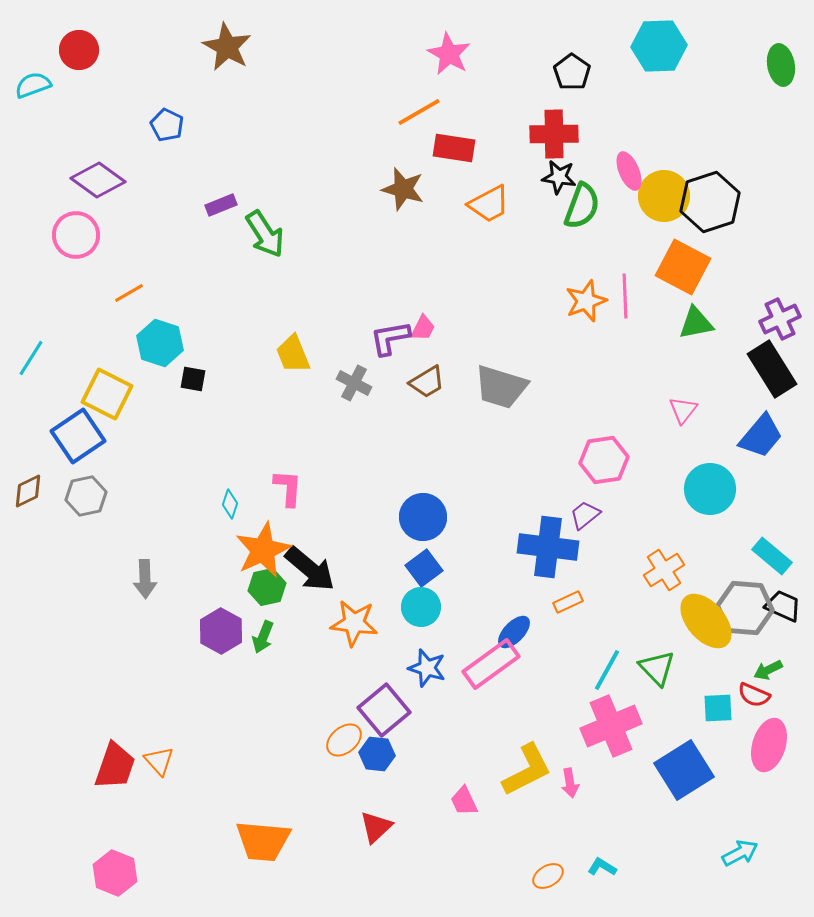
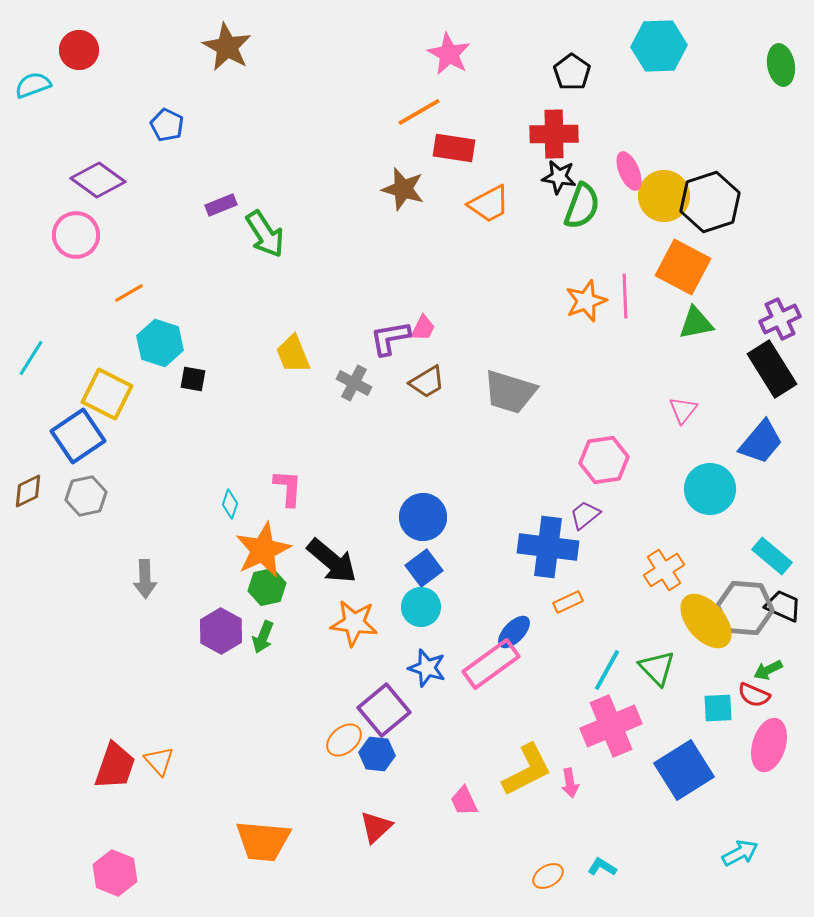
gray trapezoid at (501, 387): moved 9 px right, 5 px down
blue trapezoid at (761, 436): moved 6 px down
black arrow at (310, 569): moved 22 px right, 8 px up
